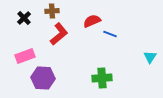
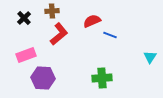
blue line: moved 1 px down
pink rectangle: moved 1 px right, 1 px up
